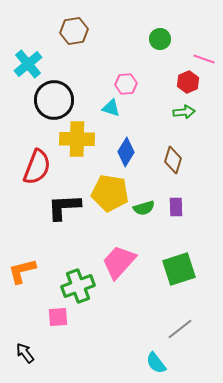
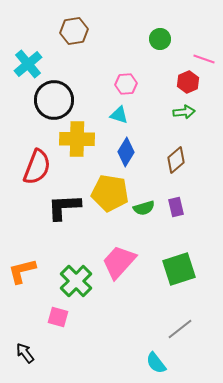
cyan triangle: moved 8 px right, 7 px down
brown diamond: moved 3 px right; rotated 32 degrees clockwise
purple rectangle: rotated 12 degrees counterclockwise
green cross: moved 2 px left, 5 px up; rotated 24 degrees counterclockwise
pink square: rotated 20 degrees clockwise
